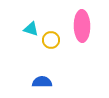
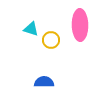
pink ellipse: moved 2 px left, 1 px up
blue semicircle: moved 2 px right
